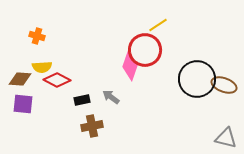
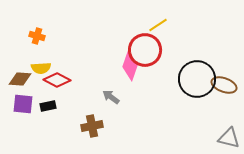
yellow semicircle: moved 1 px left, 1 px down
black rectangle: moved 34 px left, 6 px down
gray triangle: moved 3 px right
